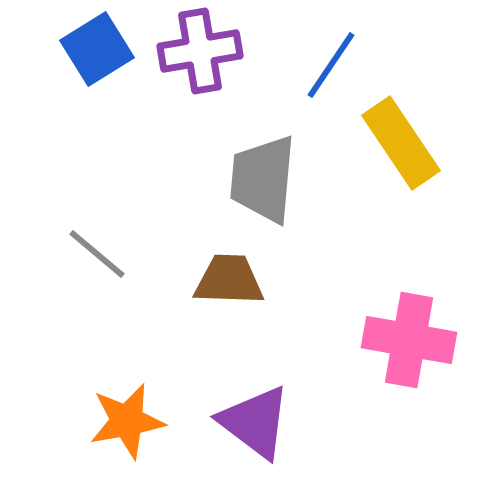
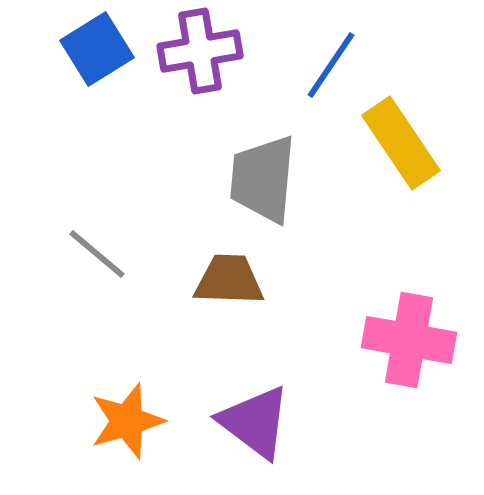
orange star: rotated 6 degrees counterclockwise
